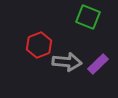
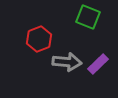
red hexagon: moved 6 px up
